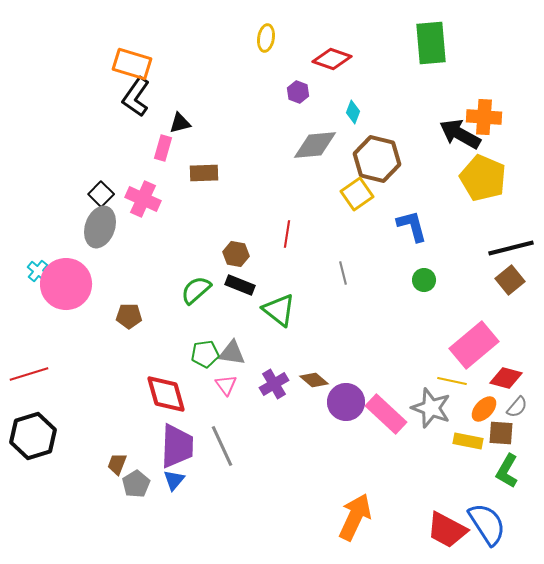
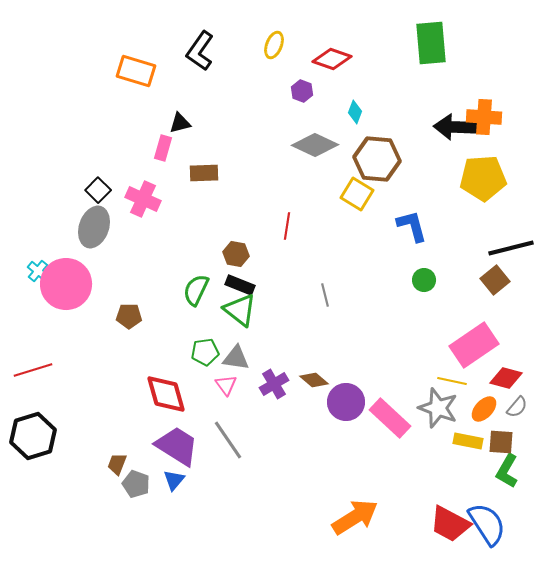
yellow ellipse at (266, 38): moved 8 px right, 7 px down; rotated 12 degrees clockwise
orange rectangle at (132, 64): moved 4 px right, 7 px down
purple hexagon at (298, 92): moved 4 px right, 1 px up
black L-shape at (136, 97): moved 64 px right, 46 px up
cyan diamond at (353, 112): moved 2 px right
black arrow at (460, 134): moved 5 px left, 7 px up; rotated 27 degrees counterclockwise
gray diamond at (315, 145): rotated 30 degrees clockwise
brown hexagon at (377, 159): rotated 9 degrees counterclockwise
yellow pentagon at (483, 178): rotated 27 degrees counterclockwise
black square at (101, 194): moved 3 px left, 4 px up
yellow square at (357, 194): rotated 24 degrees counterclockwise
gray ellipse at (100, 227): moved 6 px left
red line at (287, 234): moved 8 px up
gray line at (343, 273): moved 18 px left, 22 px down
brown square at (510, 280): moved 15 px left
green semicircle at (196, 290): rotated 24 degrees counterclockwise
green triangle at (279, 310): moved 39 px left
pink rectangle at (474, 345): rotated 6 degrees clockwise
gray triangle at (232, 353): moved 4 px right, 5 px down
green pentagon at (205, 354): moved 2 px up
red line at (29, 374): moved 4 px right, 4 px up
gray star at (431, 408): moved 7 px right
pink rectangle at (386, 414): moved 4 px right, 4 px down
brown square at (501, 433): moved 9 px down
purple trapezoid at (177, 446): rotated 60 degrees counterclockwise
gray line at (222, 446): moved 6 px right, 6 px up; rotated 9 degrees counterclockwise
gray pentagon at (136, 484): rotated 20 degrees counterclockwise
orange arrow at (355, 517): rotated 33 degrees clockwise
red trapezoid at (447, 530): moved 3 px right, 6 px up
